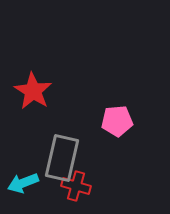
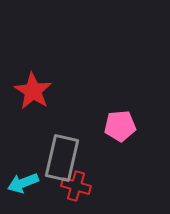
pink pentagon: moved 3 px right, 5 px down
